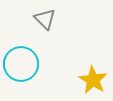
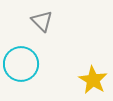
gray triangle: moved 3 px left, 2 px down
